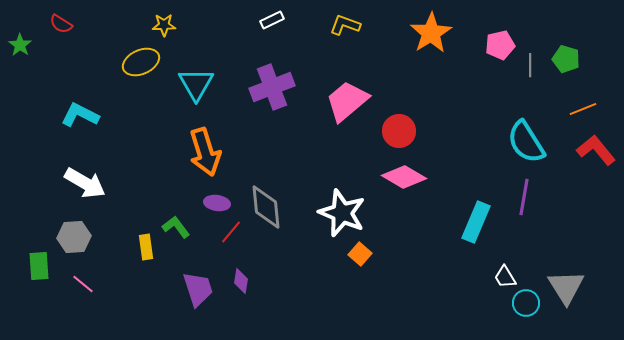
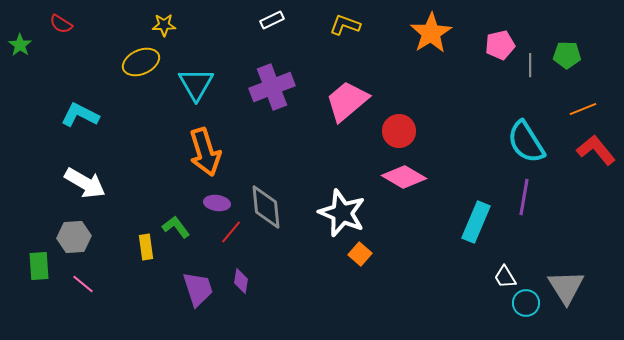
green pentagon: moved 1 px right, 4 px up; rotated 16 degrees counterclockwise
